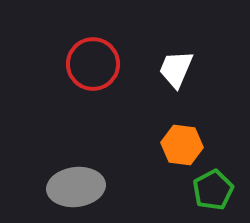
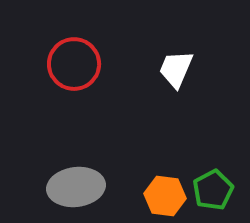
red circle: moved 19 px left
orange hexagon: moved 17 px left, 51 px down
